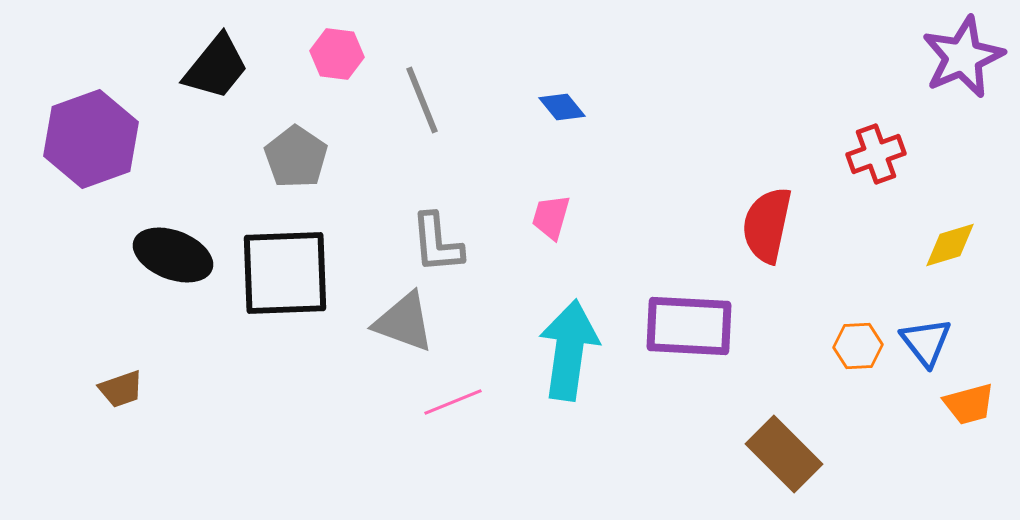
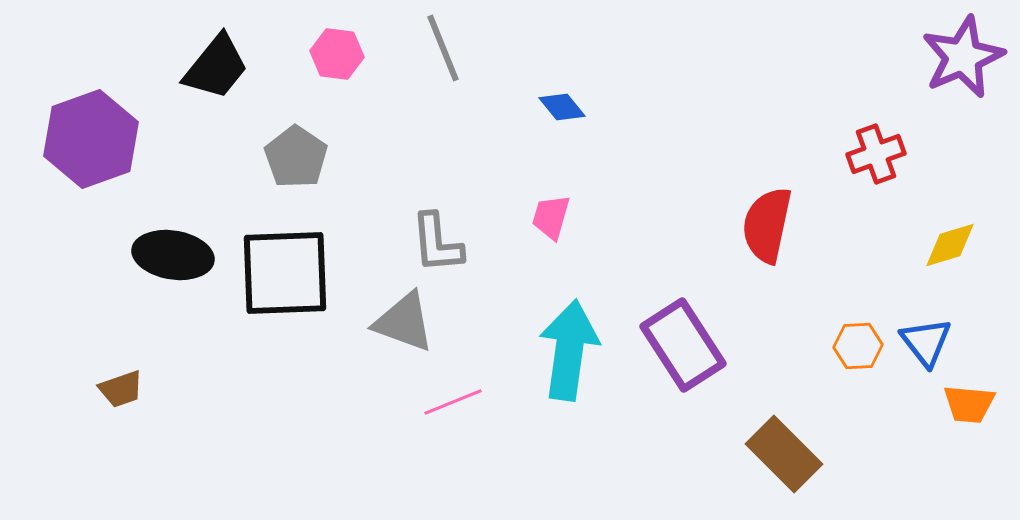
gray line: moved 21 px right, 52 px up
black ellipse: rotated 12 degrees counterclockwise
purple rectangle: moved 6 px left, 19 px down; rotated 54 degrees clockwise
orange trapezoid: rotated 20 degrees clockwise
